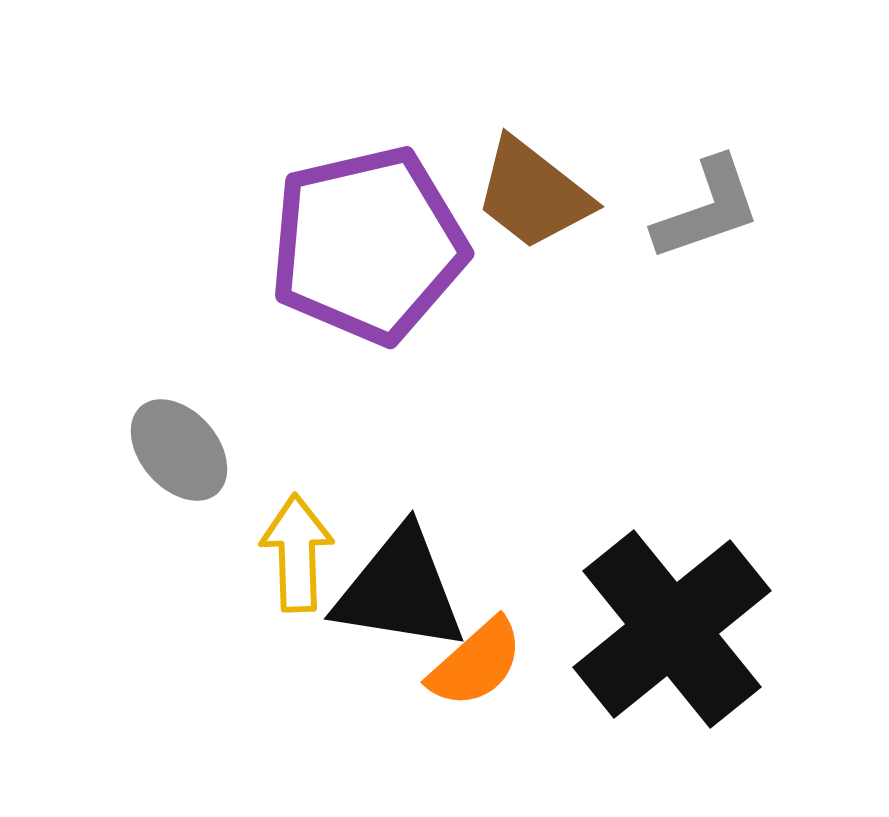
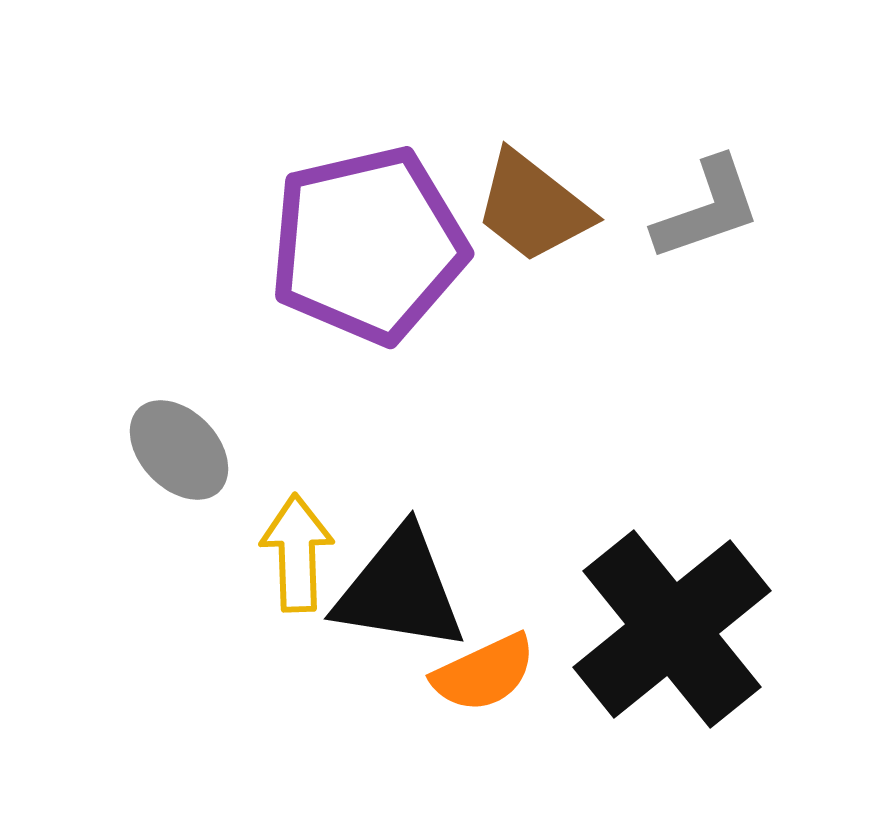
brown trapezoid: moved 13 px down
gray ellipse: rotated 3 degrees counterclockwise
orange semicircle: moved 8 px right, 10 px down; rotated 17 degrees clockwise
